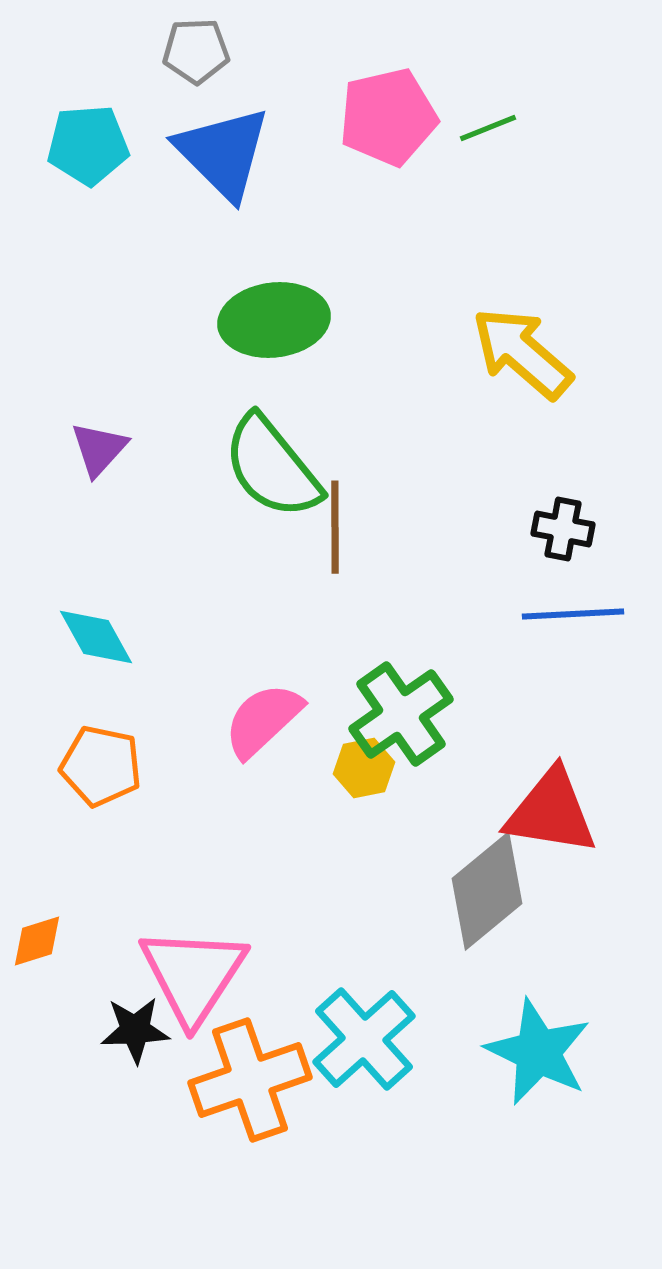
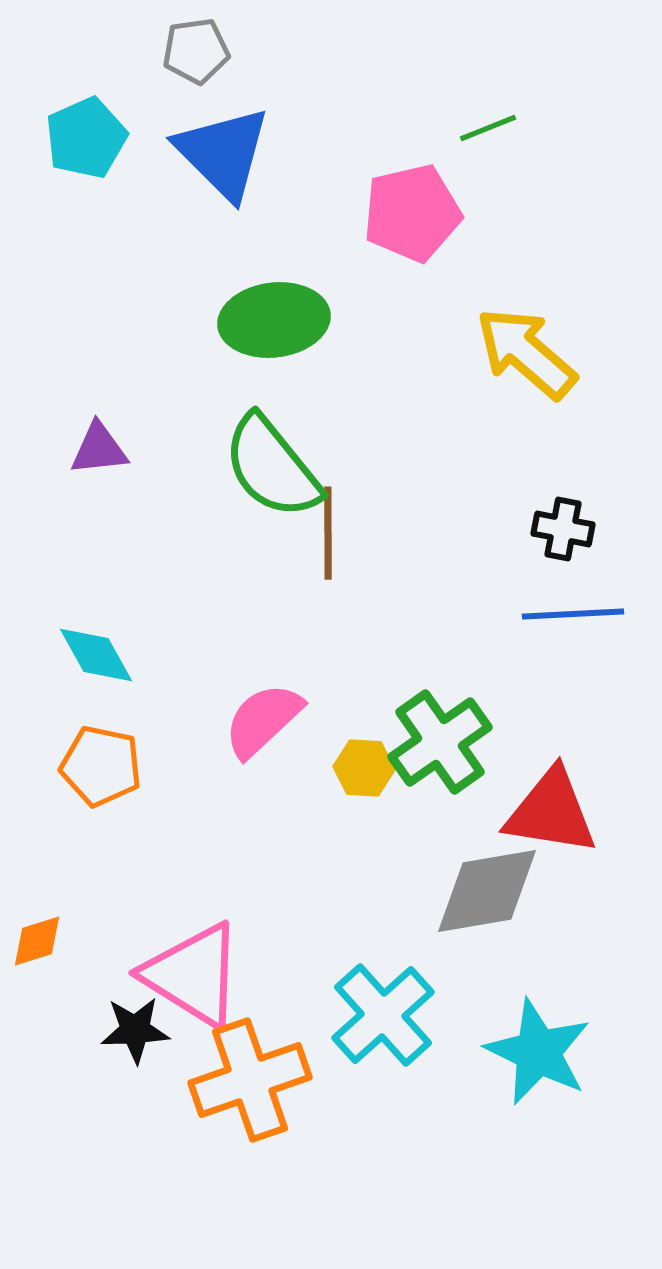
gray pentagon: rotated 6 degrees counterclockwise
pink pentagon: moved 24 px right, 96 px down
cyan pentagon: moved 2 px left, 7 px up; rotated 20 degrees counterclockwise
yellow arrow: moved 4 px right
purple triangle: rotated 42 degrees clockwise
brown line: moved 7 px left, 6 px down
cyan diamond: moved 18 px down
green cross: moved 39 px right, 28 px down
yellow hexagon: rotated 14 degrees clockwise
gray diamond: rotated 30 degrees clockwise
pink triangle: rotated 31 degrees counterclockwise
cyan cross: moved 19 px right, 24 px up
